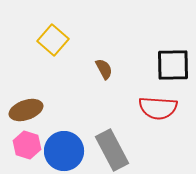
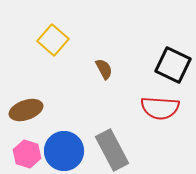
black square: rotated 27 degrees clockwise
red semicircle: moved 2 px right
pink hexagon: moved 9 px down
